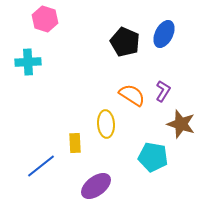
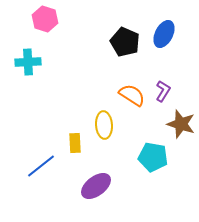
yellow ellipse: moved 2 px left, 1 px down
